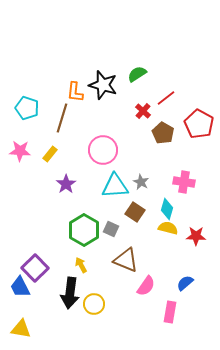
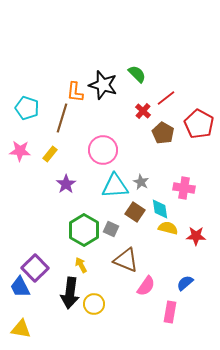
green semicircle: rotated 78 degrees clockwise
pink cross: moved 6 px down
cyan diamond: moved 7 px left; rotated 25 degrees counterclockwise
